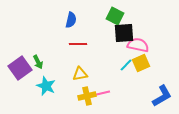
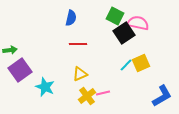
blue semicircle: moved 2 px up
black square: rotated 30 degrees counterclockwise
pink semicircle: moved 22 px up
green arrow: moved 28 px left, 12 px up; rotated 72 degrees counterclockwise
purple square: moved 2 px down
yellow triangle: rotated 14 degrees counterclockwise
cyan star: moved 1 px left, 1 px down
yellow cross: rotated 24 degrees counterclockwise
